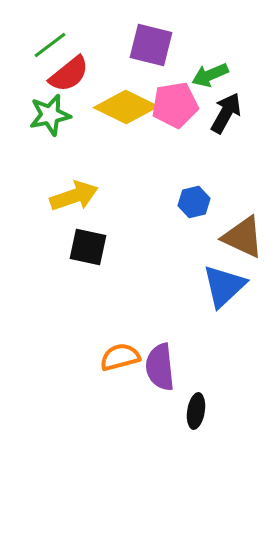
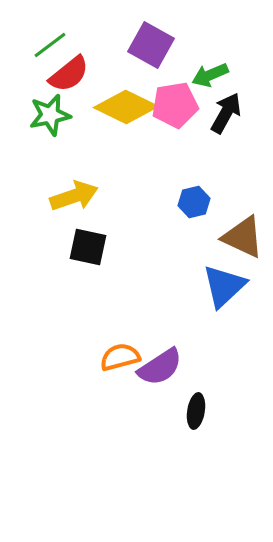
purple square: rotated 15 degrees clockwise
purple semicircle: rotated 117 degrees counterclockwise
